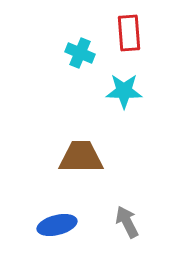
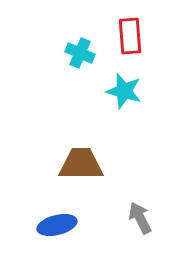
red rectangle: moved 1 px right, 3 px down
cyan star: rotated 15 degrees clockwise
brown trapezoid: moved 7 px down
gray arrow: moved 13 px right, 4 px up
